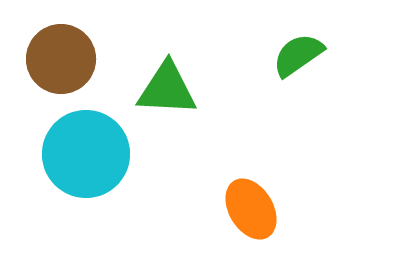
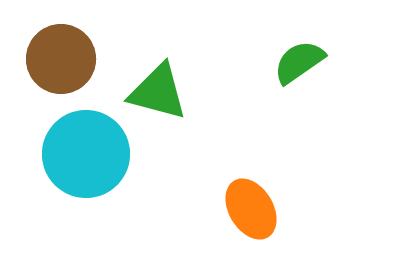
green semicircle: moved 1 px right, 7 px down
green triangle: moved 9 px left, 3 px down; rotated 12 degrees clockwise
